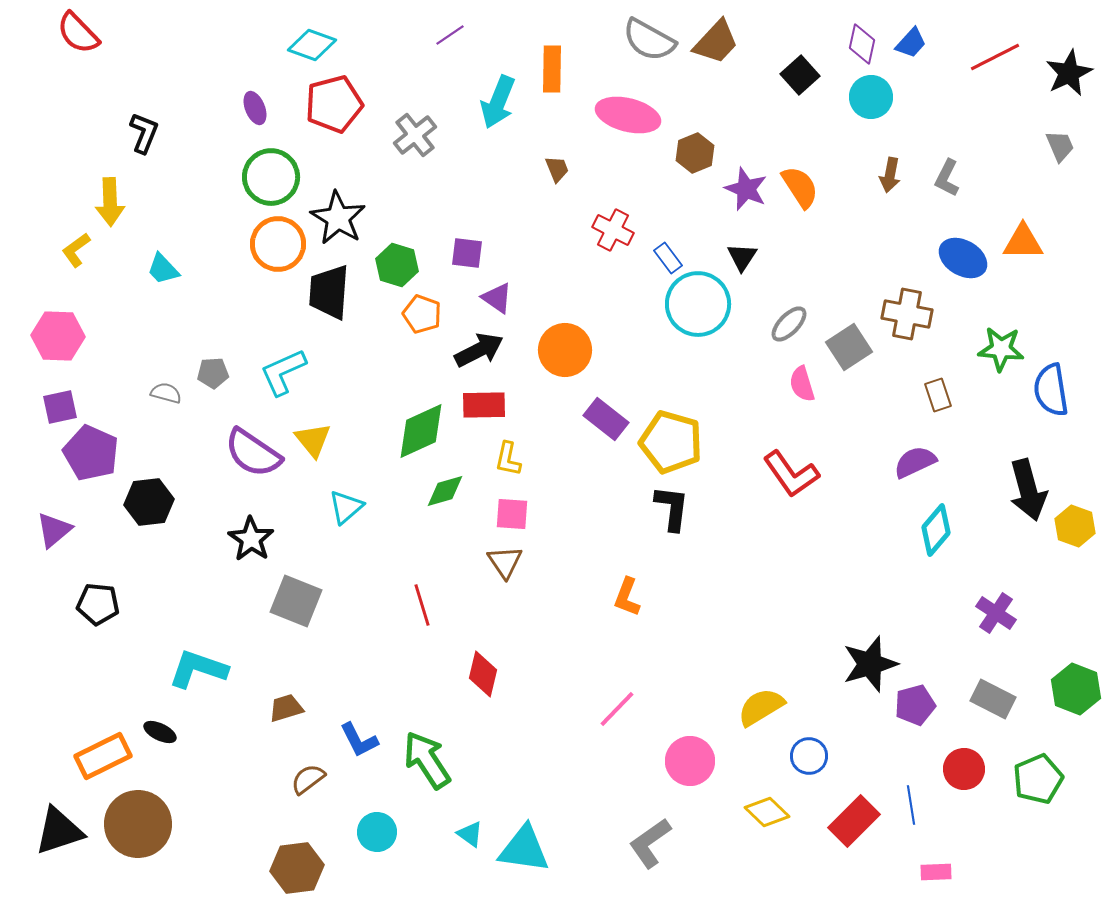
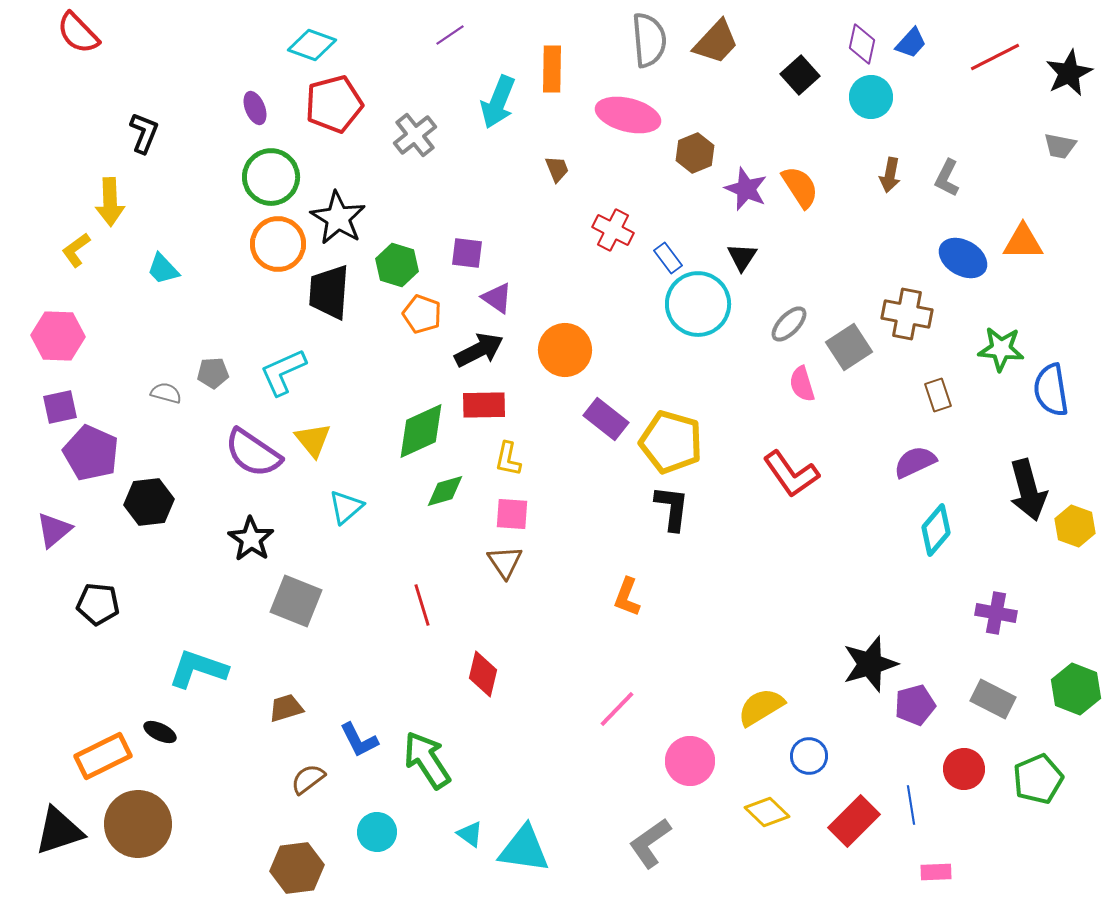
gray semicircle at (649, 40): rotated 124 degrees counterclockwise
gray trapezoid at (1060, 146): rotated 124 degrees clockwise
purple cross at (996, 613): rotated 24 degrees counterclockwise
